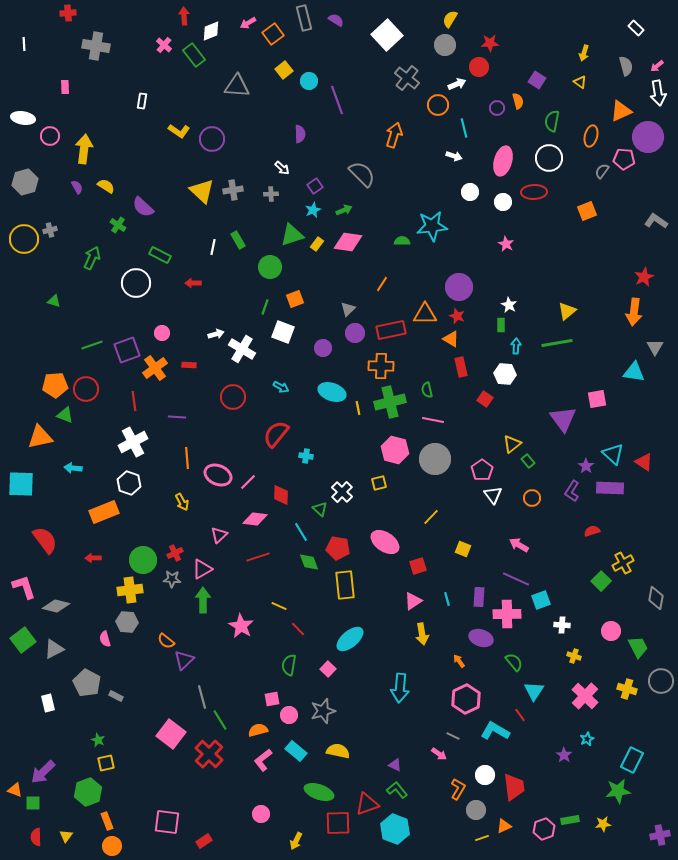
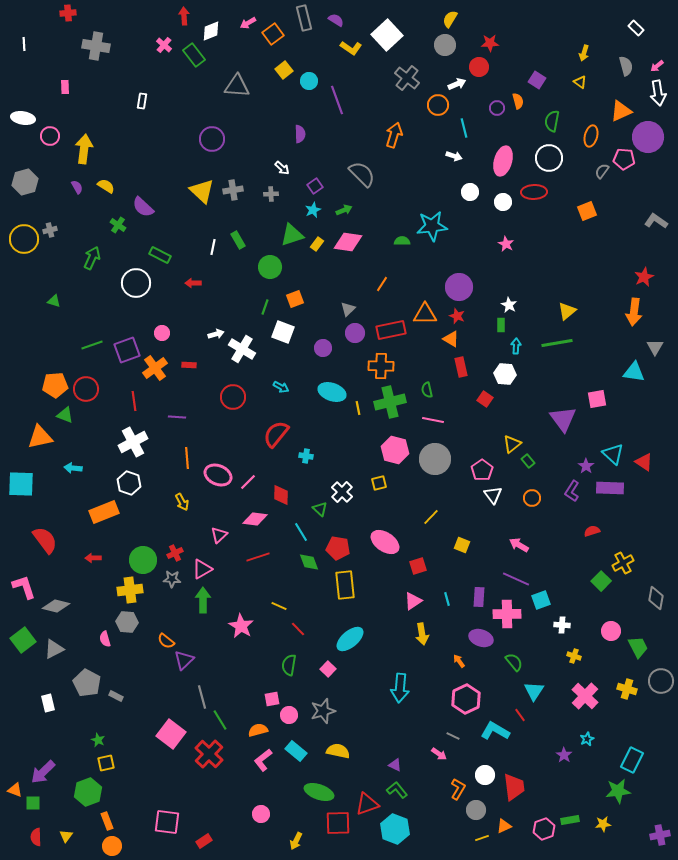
yellow L-shape at (179, 131): moved 172 px right, 83 px up
yellow square at (463, 549): moved 1 px left, 4 px up
